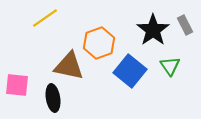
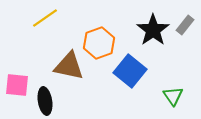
gray rectangle: rotated 66 degrees clockwise
green triangle: moved 3 px right, 30 px down
black ellipse: moved 8 px left, 3 px down
